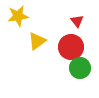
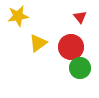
red triangle: moved 3 px right, 4 px up
yellow triangle: moved 1 px right, 2 px down
